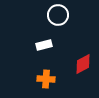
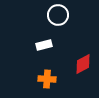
orange cross: moved 1 px right
